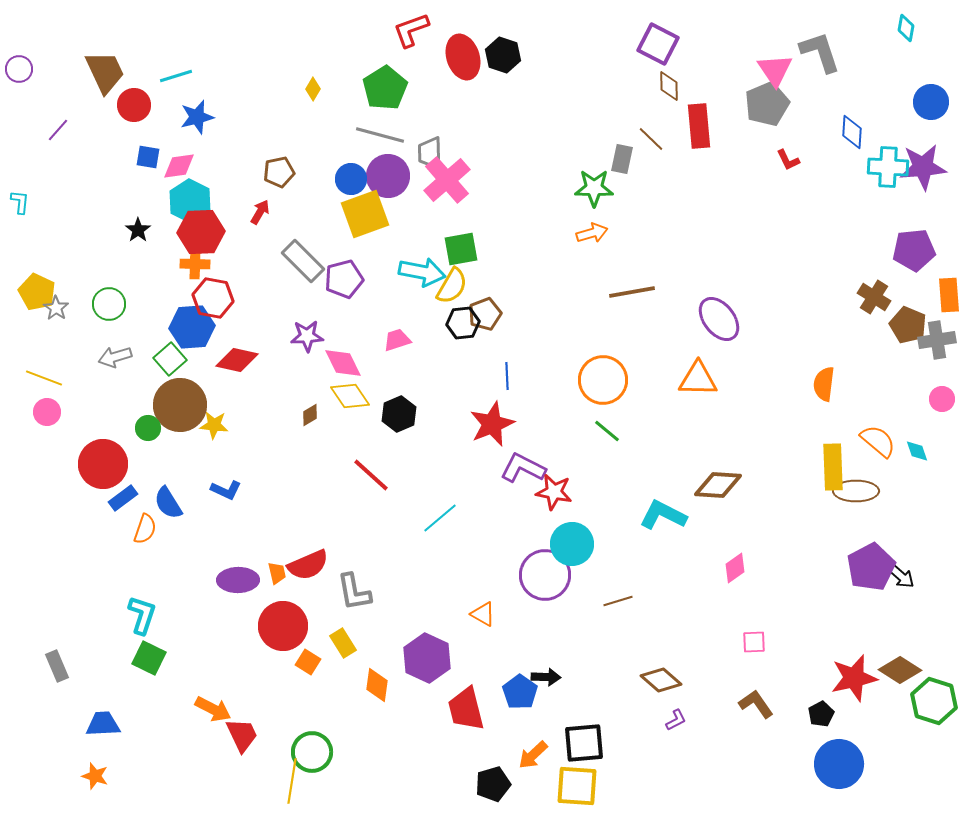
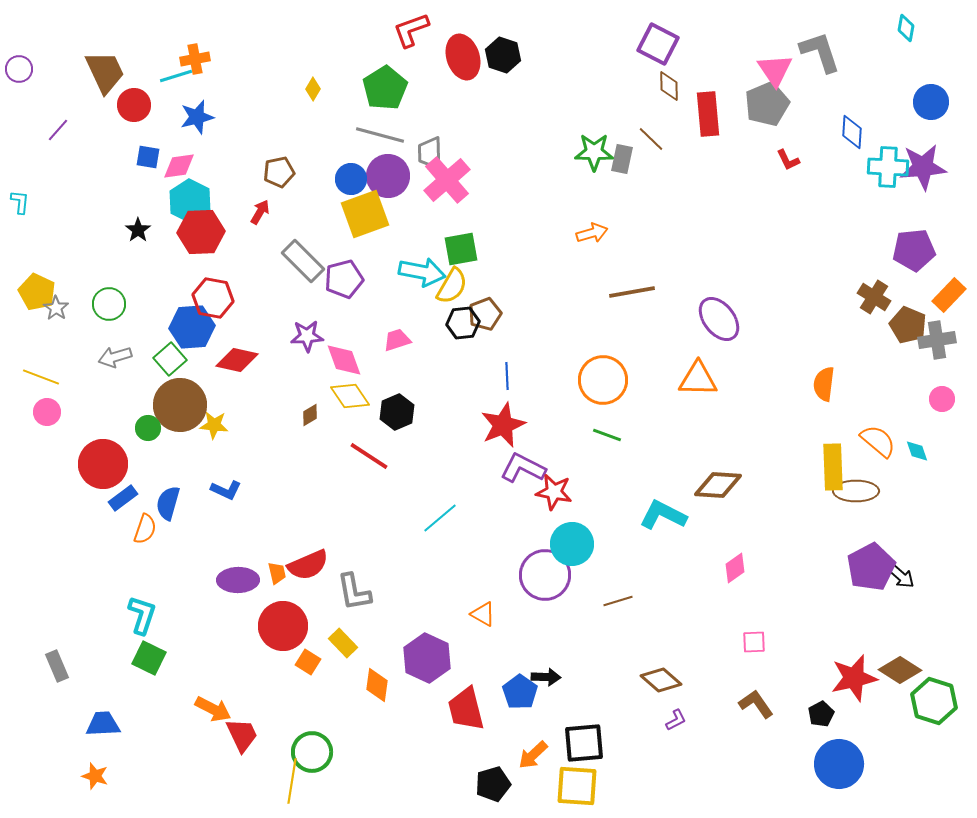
red rectangle at (699, 126): moved 9 px right, 12 px up
green star at (594, 188): moved 36 px up
orange cross at (195, 264): moved 205 px up; rotated 12 degrees counterclockwise
orange rectangle at (949, 295): rotated 48 degrees clockwise
pink diamond at (343, 363): moved 1 px right, 3 px up; rotated 6 degrees clockwise
yellow line at (44, 378): moved 3 px left, 1 px up
black hexagon at (399, 414): moved 2 px left, 2 px up
red star at (492, 424): moved 11 px right, 1 px down
green line at (607, 431): moved 4 px down; rotated 20 degrees counterclockwise
red line at (371, 475): moved 2 px left, 19 px up; rotated 9 degrees counterclockwise
blue semicircle at (168, 503): rotated 48 degrees clockwise
yellow rectangle at (343, 643): rotated 12 degrees counterclockwise
